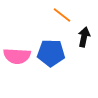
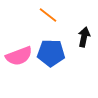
orange line: moved 14 px left
pink semicircle: moved 2 px right; rotated 24 degrees counterclockwise
